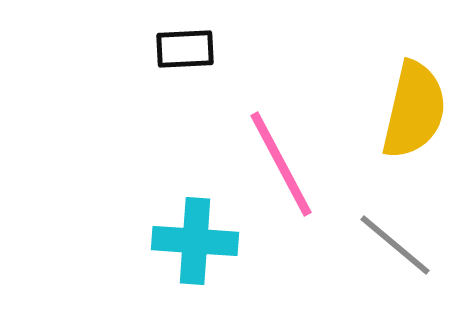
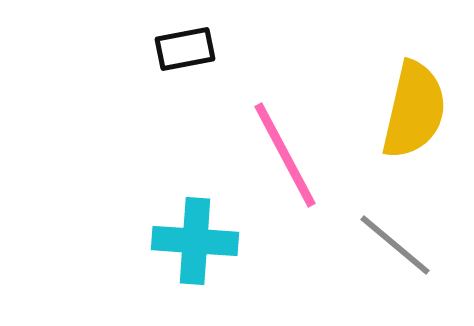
black rectangle: rotated 8 degrees counterclockwise
pink line: moved 4 px right, 9 px up
